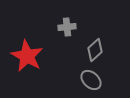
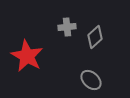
gray diamond: moved 13 px up
